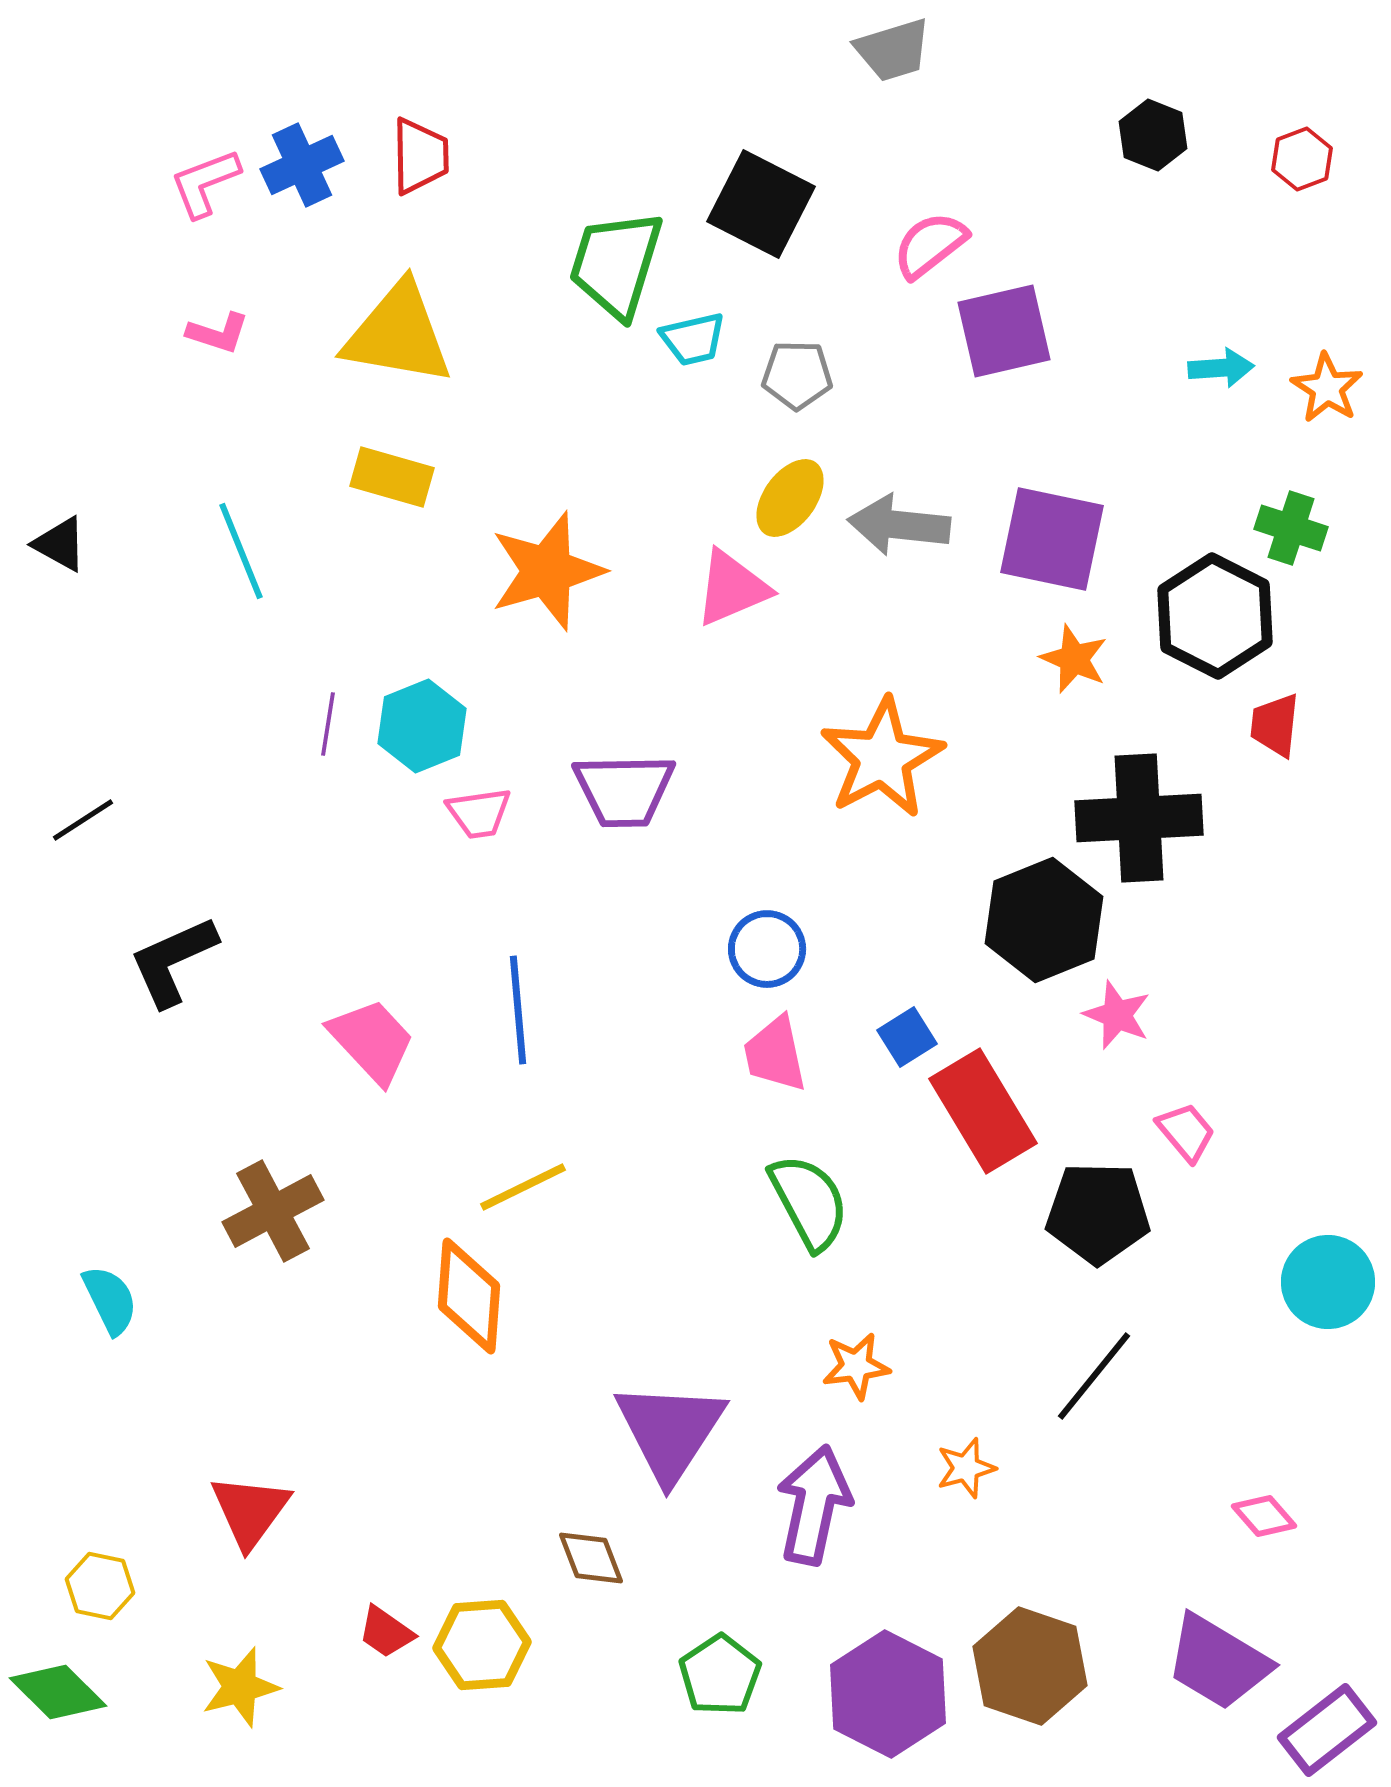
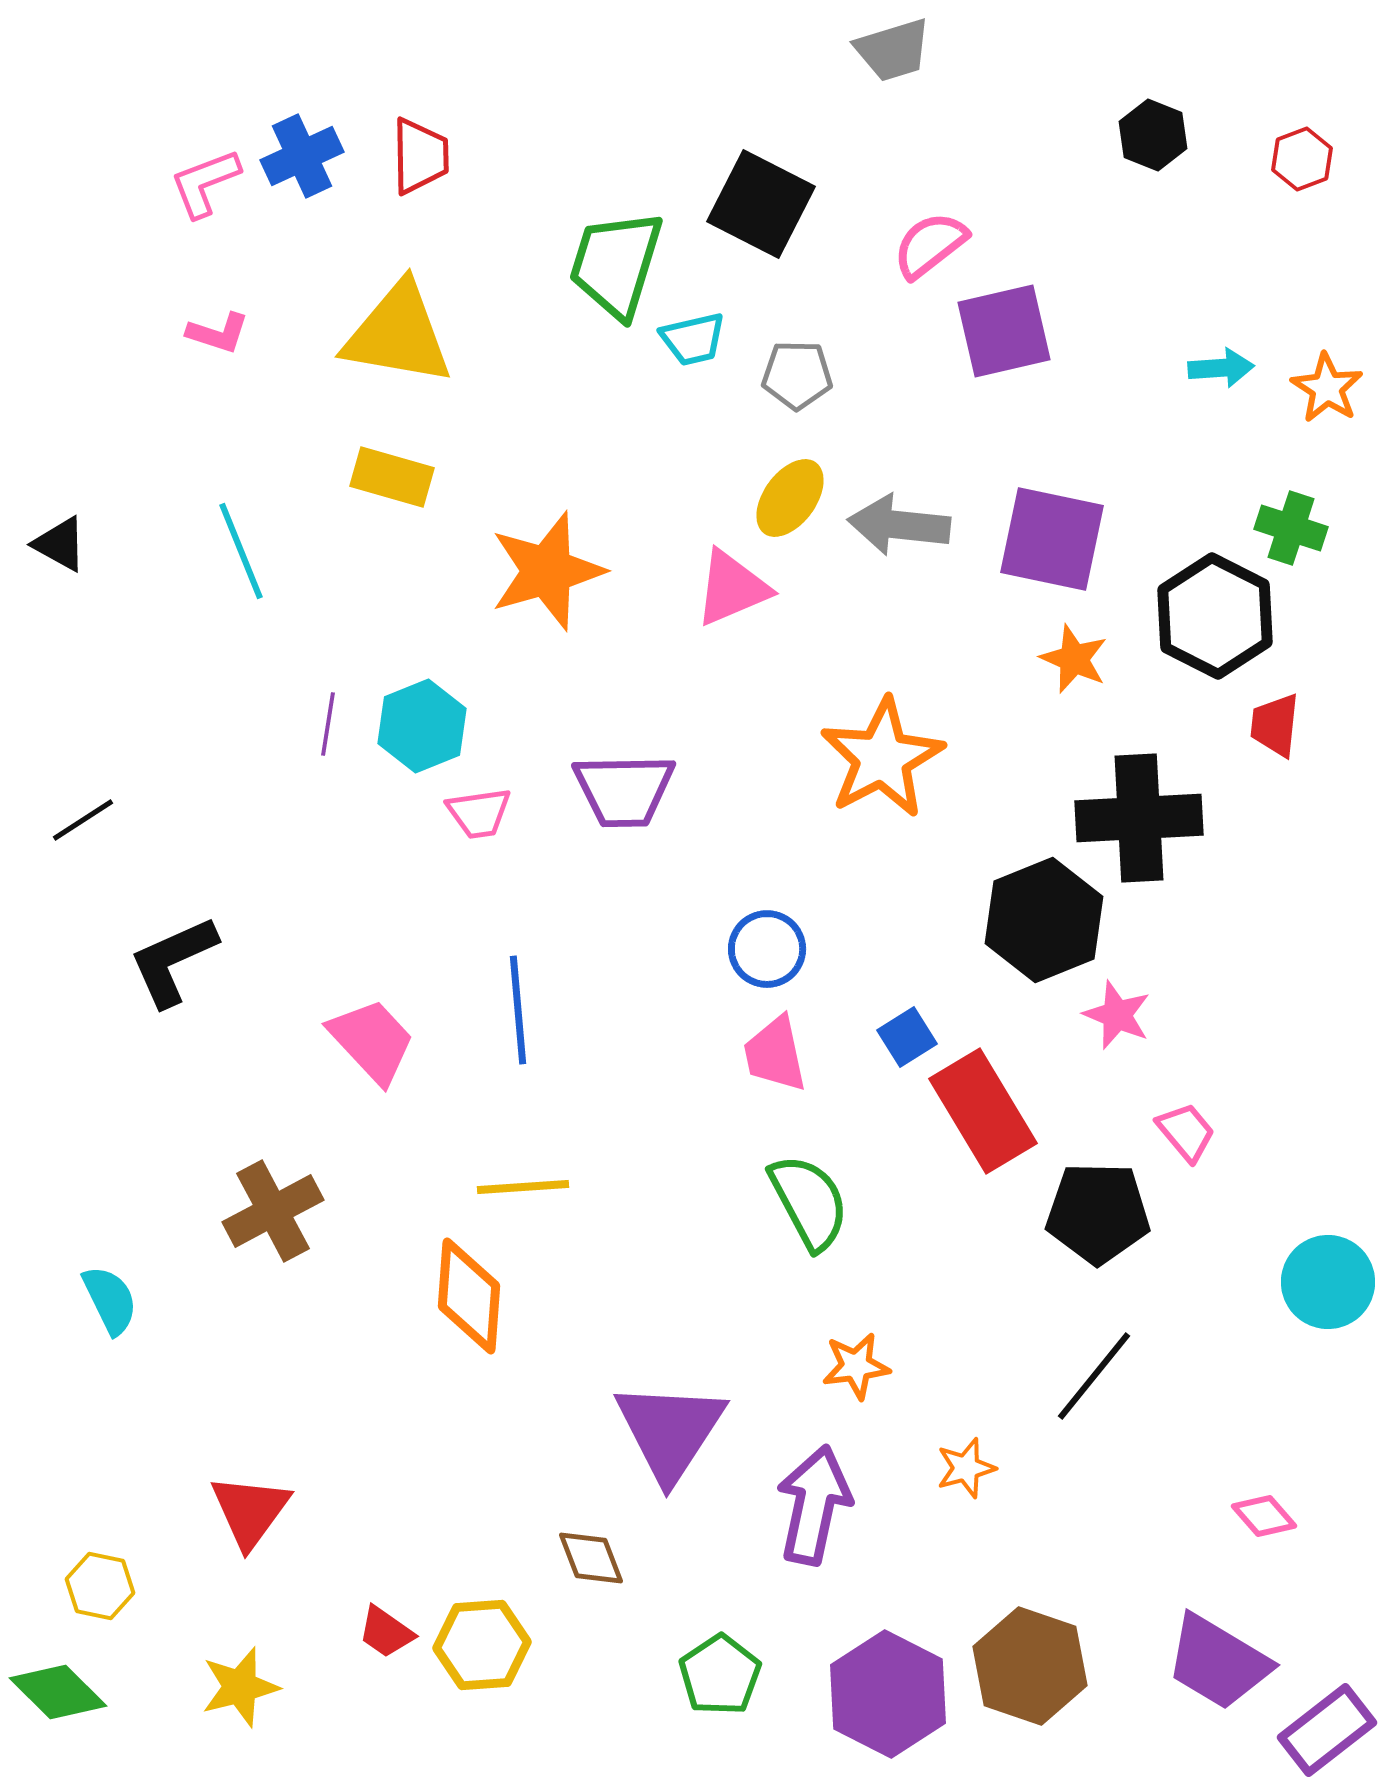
blue cross at (302, 165): moved 9 px up
yellow line at (523, 1187): rotated 22 degrees clockwise
